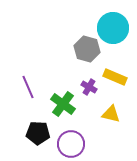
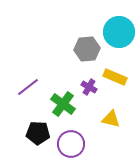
cyan circle: moved 6 px right, 4 px down
gray hexagon: rotated 20 degrees counterclockwise
purple line: rotated 75 degrees clockwise
yellow triangle: moved 5 px down
